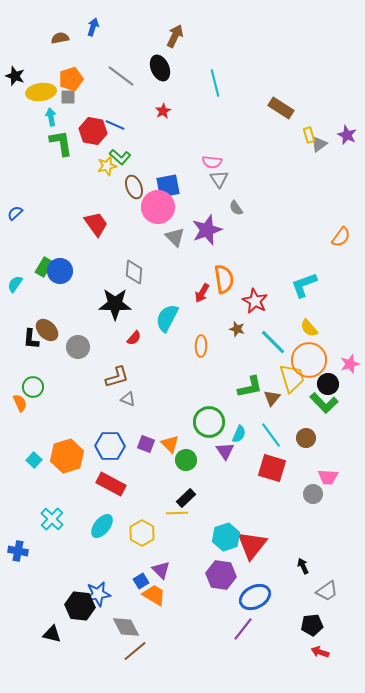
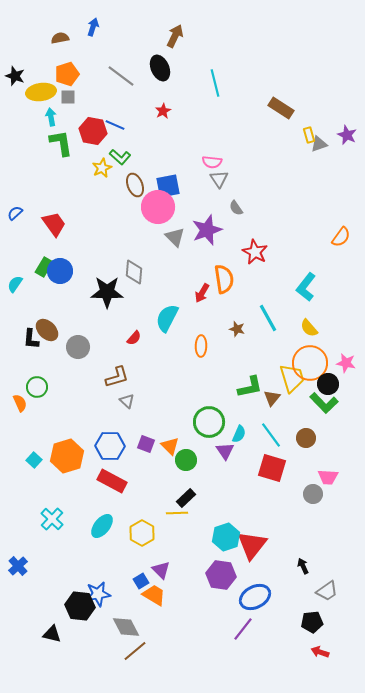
orange pentagon at (71, 79): moved 4 px left, 5 px up
gray triangle at (319, 144): rotated 18 degrees clockwise
yellow star at (107, 166): moved 5 px left, 2 px down; rotated 12 degrees counterclockwise
brown ellipse at (134, 187): moved 1 px right, 2 px up
red trapezoid at (96, 224): moved 42 px left
cyan L-shape at (304, 285): moved 2 px right, 2 px down; rotated 32 degrees counterclockwise
red star at (255, 301): moved 49 px up
black star at (115, 304): moved 8 px left, 12 px up
cyan line at (273, 342): moved 5 px left, 24 px up; rotated 16 degrees clockwise
orange circle at (309, 360): moved 1 px right, 3 px down
pink star at (350, 364): moved 4 px left, 1 px up; rotated 30 degrees clockwise
green circle at (33, 387): moved 4 px right
gray triangle at (128, 399): moved 1 px left, 2 px down; rotated 21 degrees clockwise
orange triangle at (170, 444): moved 2 px down
red rectangle at (111, 484): moved 1 px right, 3 px up
blue cross at (18, 551): moved 15 px down; rotated 36 degrees clockwise
black pentagon at (312, 625): moved 3 px up
